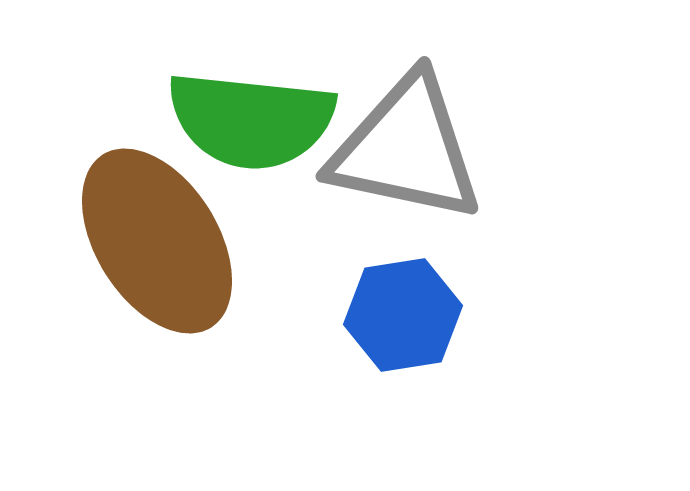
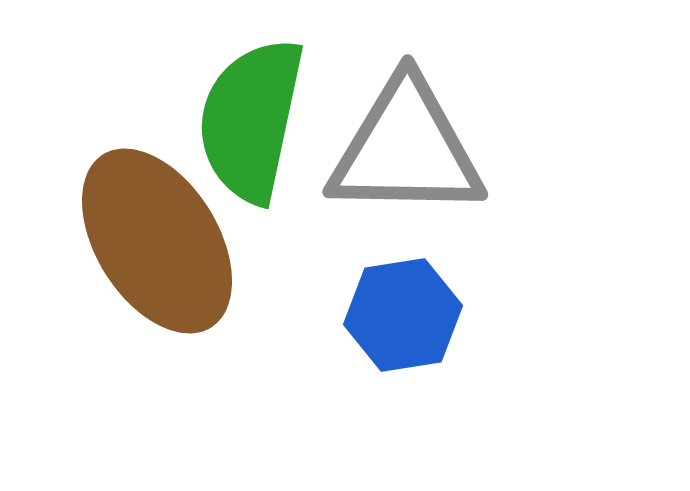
green semicircle: rotated 96 degrees clockwise
gray triangle: rotated 11 degrees counterclockwise
